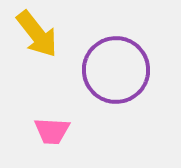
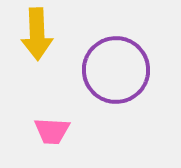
yellow arrow: rotated 36 degrees clockwise
